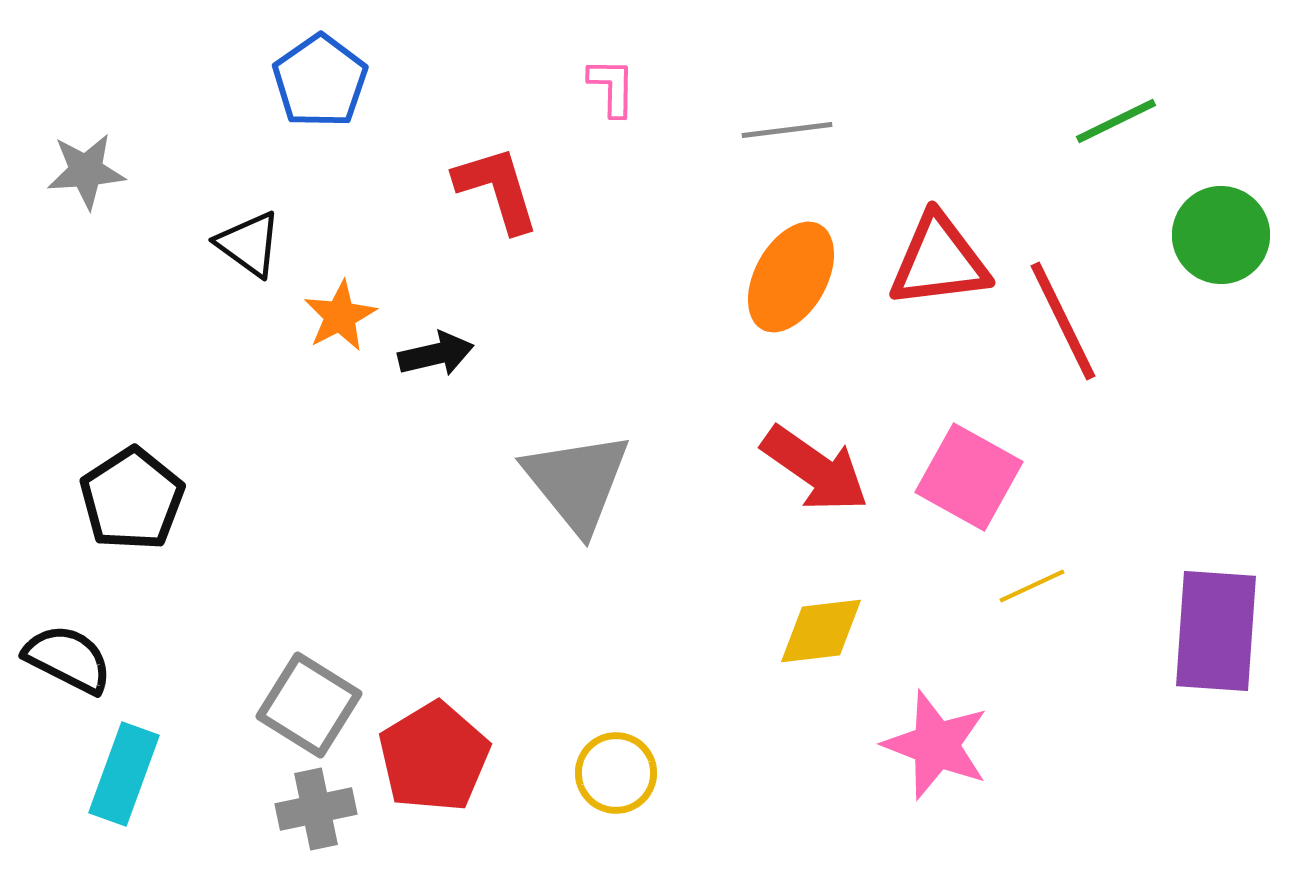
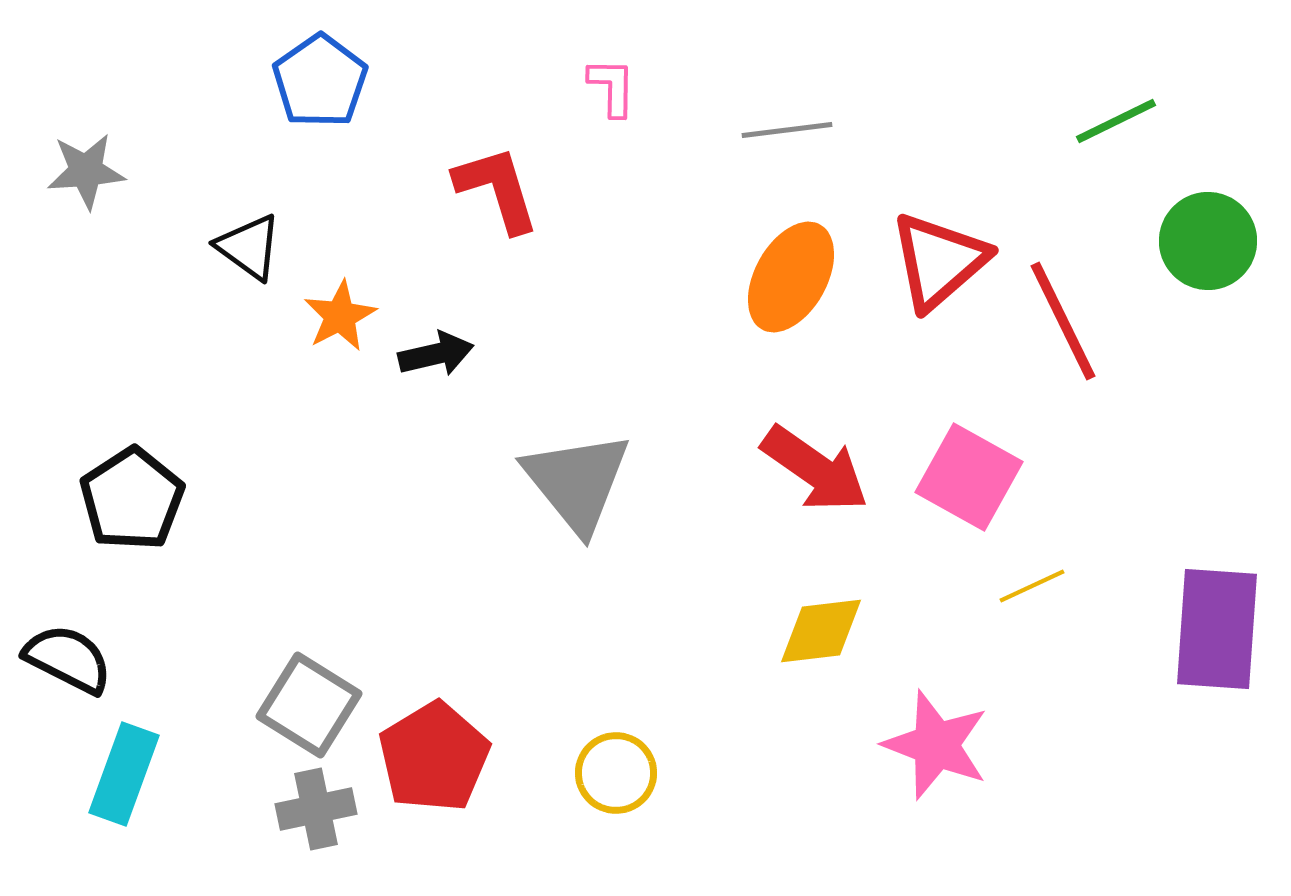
green circle: moved 13 px left, 6 px down
black triangle: moved 3 px down
red triangle: rotated 34 degrees counterclockwise
purple rectangle: moved 1 px right, 2 px up
